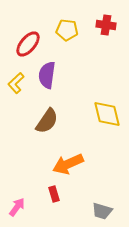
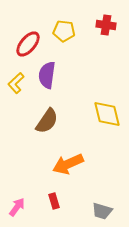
yellow pentagon: moved 3 px left, 1 px down
red rectangle: moved 7 px down
